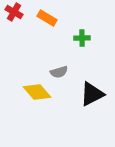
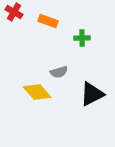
orange rectangle: moved 1 px right, 3 px down; rotated 12 degrees counterclockwise
